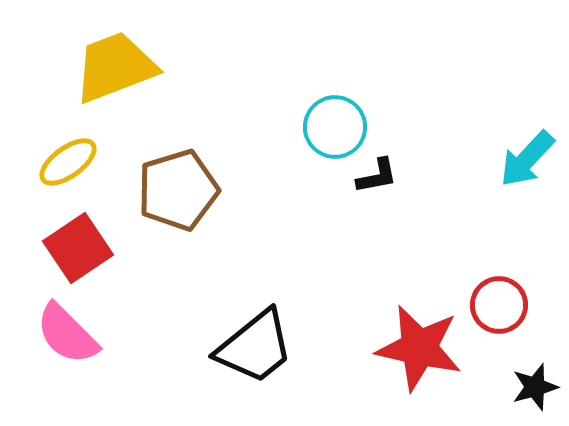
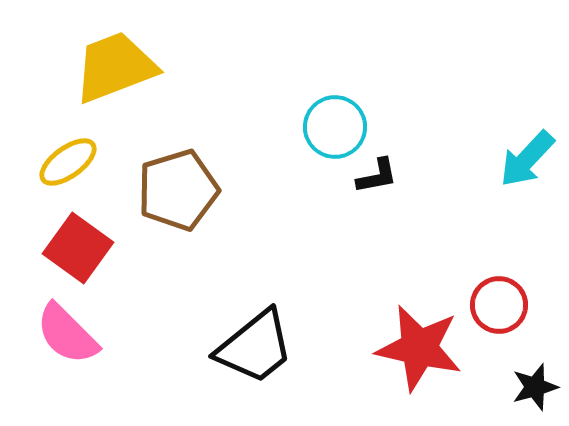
red square: rotated 20 degrees counterclockwise
